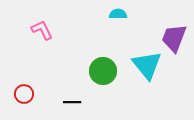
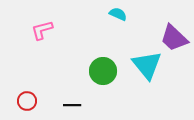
cyan semicircle: rotated 24 degrees clockwise
pink L-shape: rotated 80 degrees counterclockwise
purple trapezoid: rotated 68 degrees counterclockwise
red circle: moved 3 px right, 7 px down
black line: moved 3 px down
